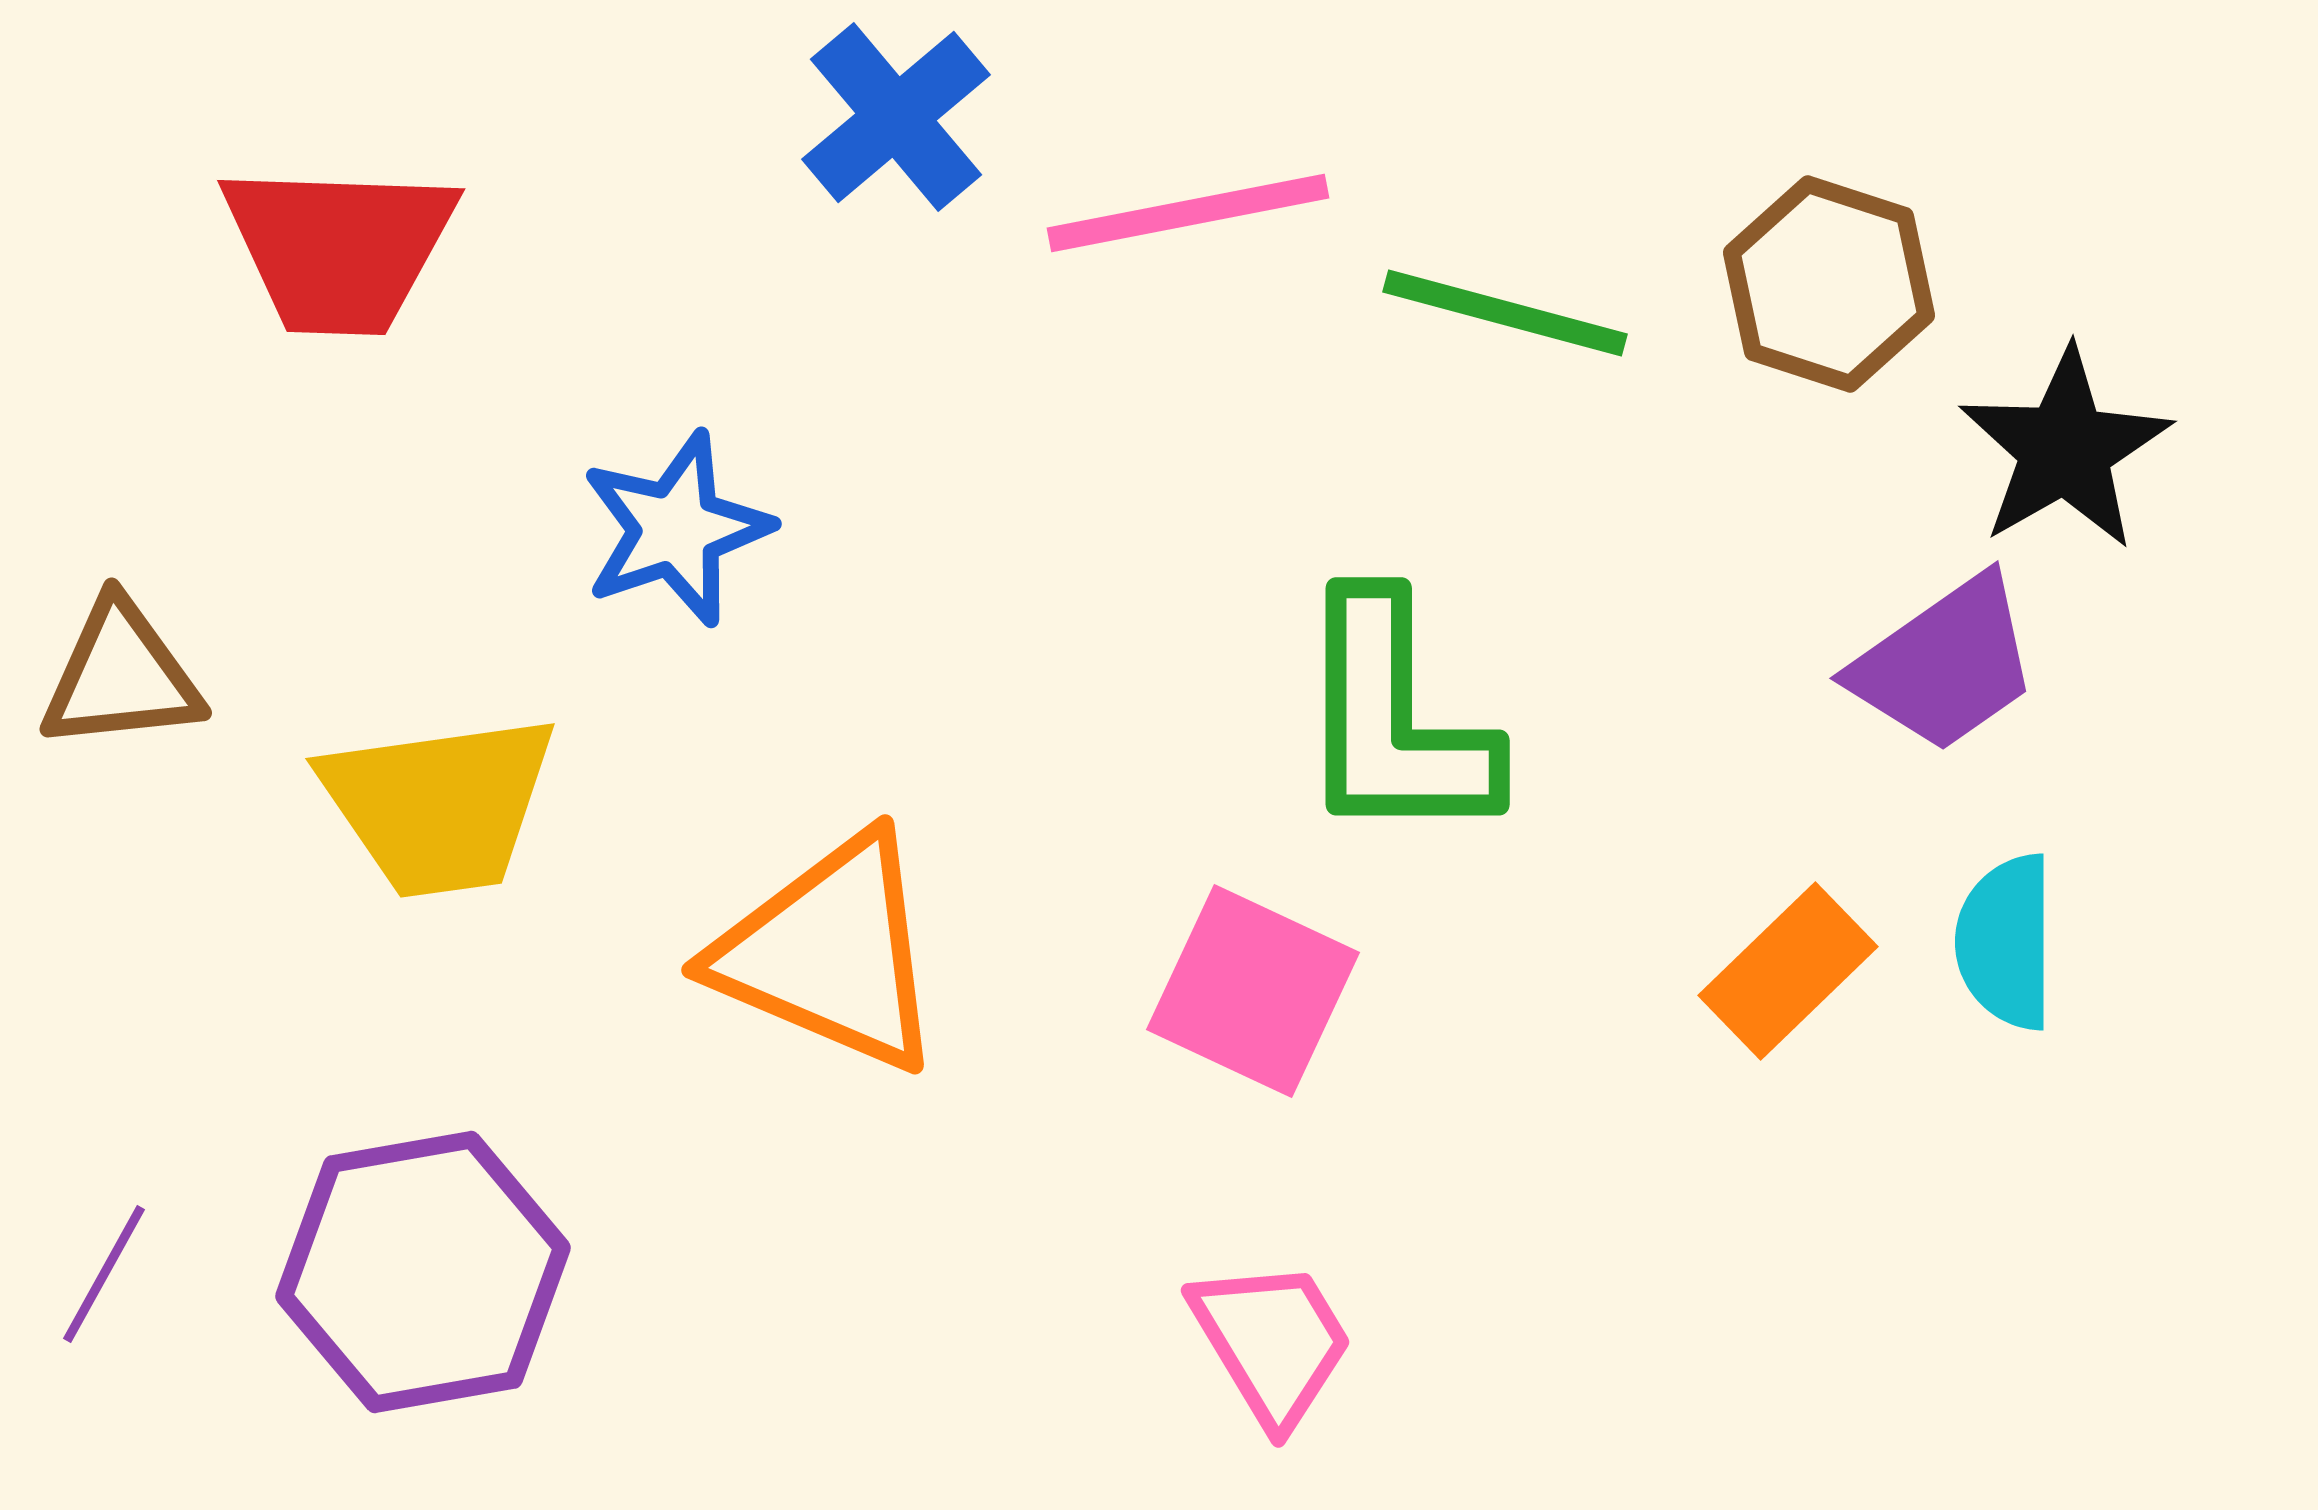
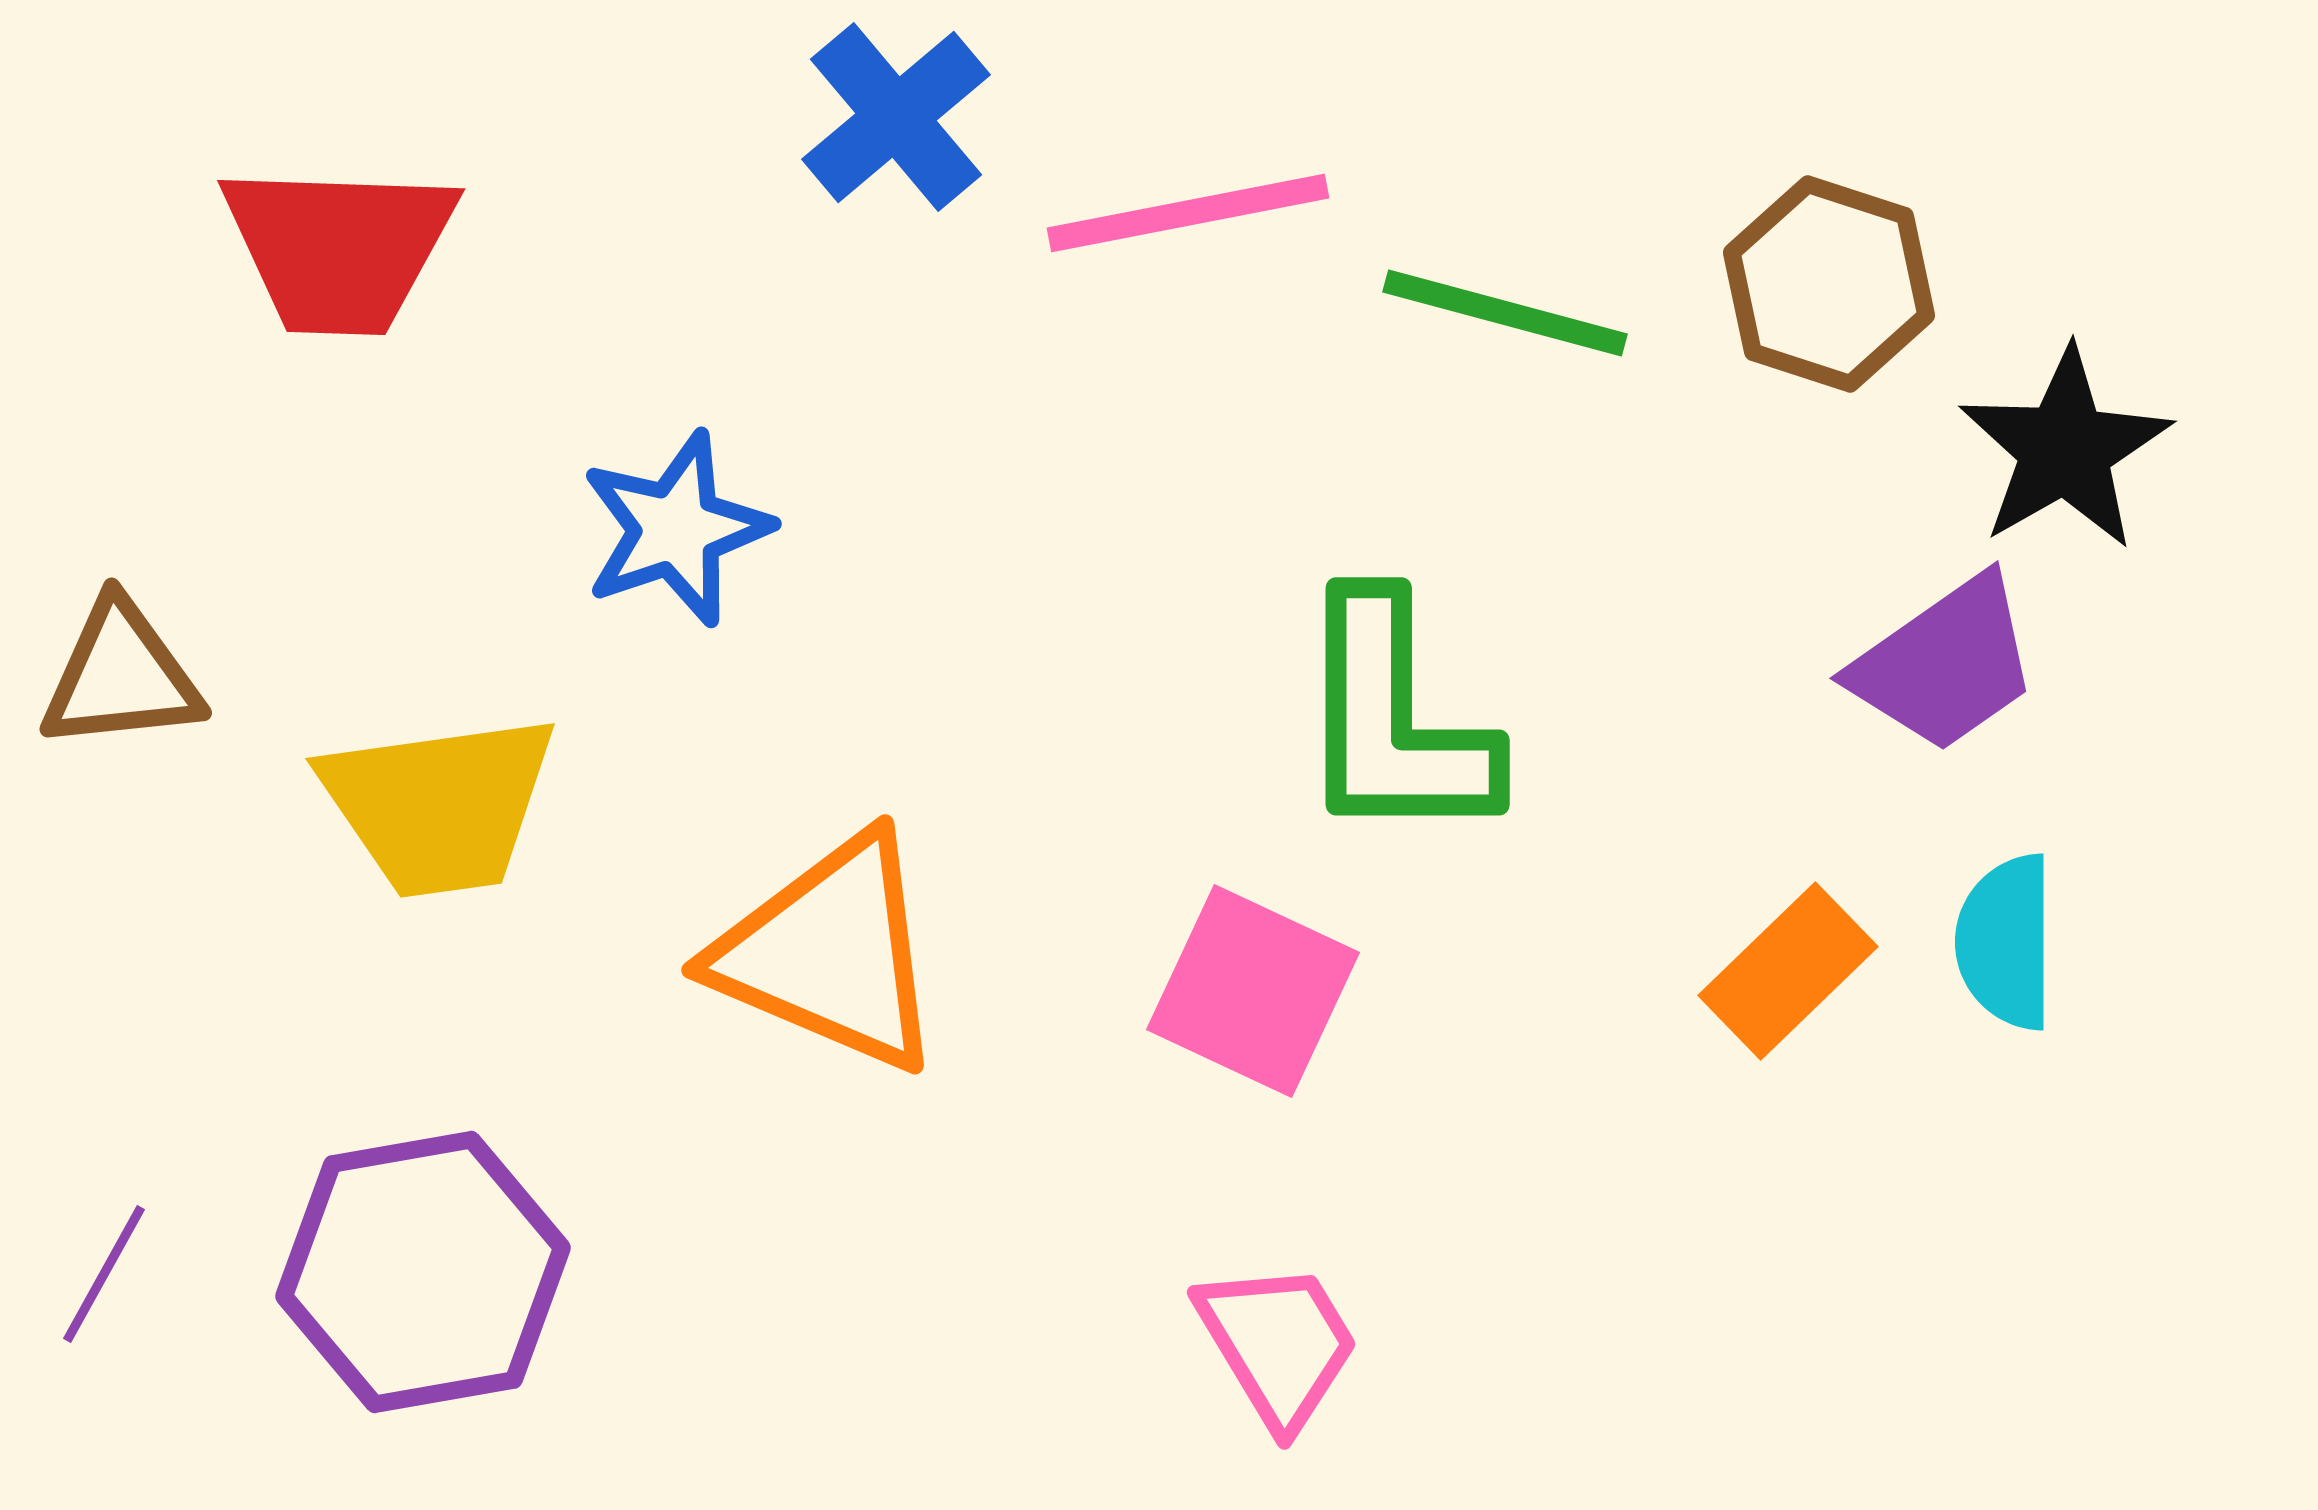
pink trapezoid: moved 6 px right, 2 px down
